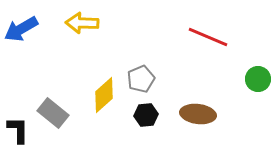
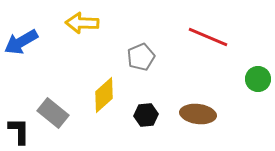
blue arrow: moved 13 px down
gray pentagon: moved 22 px up
black L-shape: moved 1 px right, 1 px down
